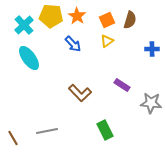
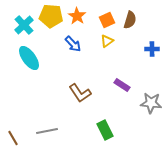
brown L-shape: rotated 10 degrees clockwise
